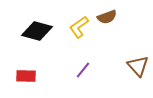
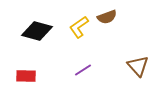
purple line: rotated 18 degrees clockwise
